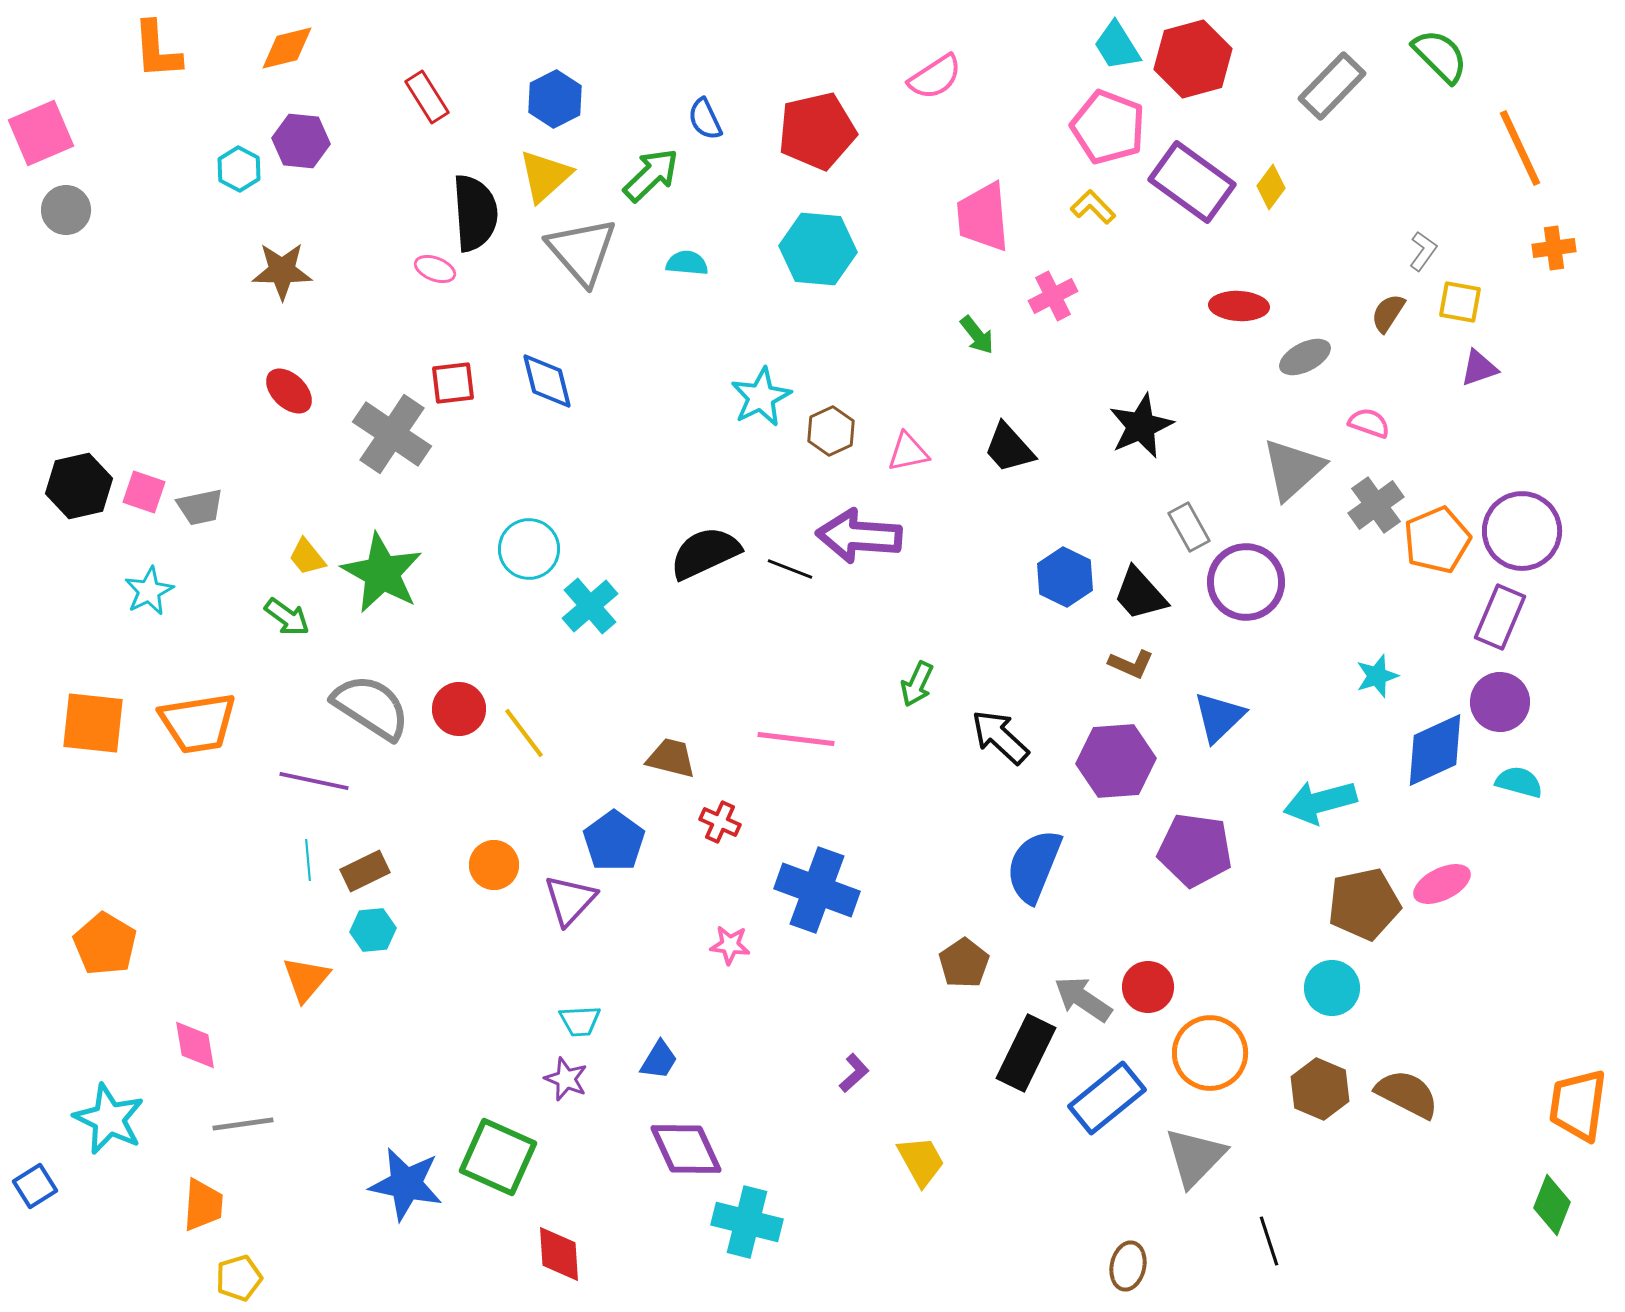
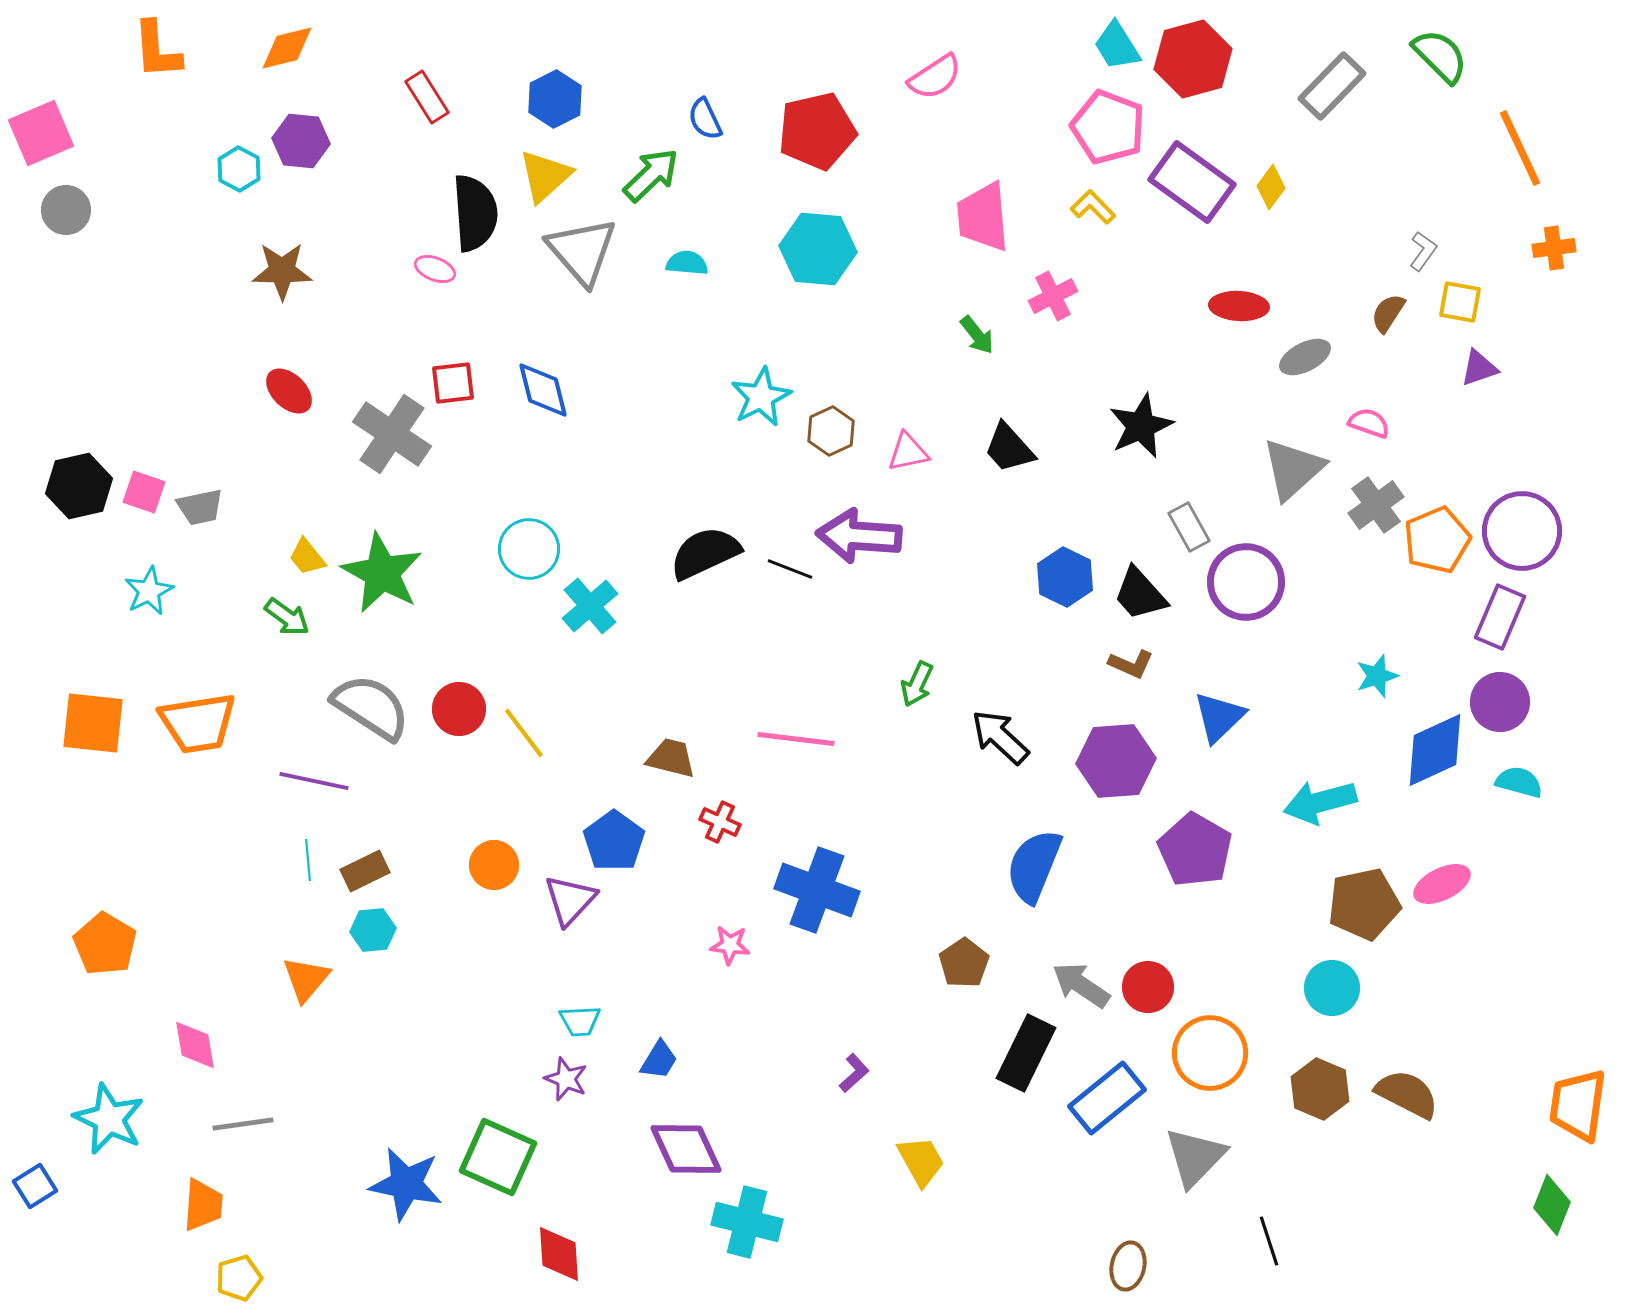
blue diamond at (547, 381): moved 4 px left, 9 px down
purple pentagon at (1195, 850): rotated 22 degrees clockwise
gray arrow at (1083, 999): moved 2 px left, 14 px up
